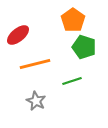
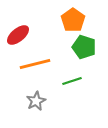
gray star: rotated 18 degrees clockwise
